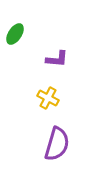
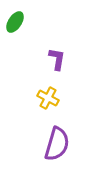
green ellipse: moved 12 px up
purple L-shape: rotated 85 degrees counterclockwise
